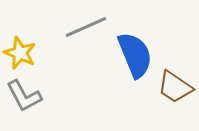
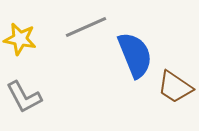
yellow star: moved 14 px up; rotated 12 degrees counterclockwise
gray L-shape: moved 1 px down
